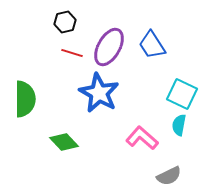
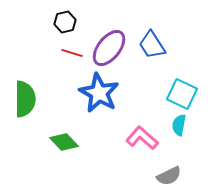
purple ellipse: moved 1 px down; rotated 9 degrees clockwise
